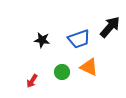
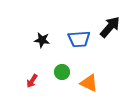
blue trapezoid: rotated 15 degrees clockwise
orange triangle: moved 16 px down
